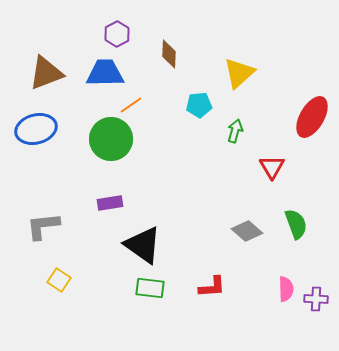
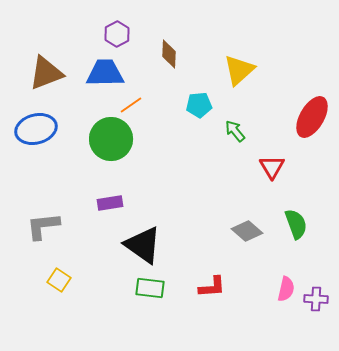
yellow triangle: moved 3 px up
green arrow: rotated 55 degrees counterclockwise
pink semicircle: rotated 15 degrees clockwise
